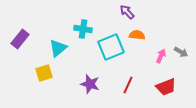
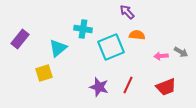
pink arrow: rotated 120 degrees counterclockwise
purple star: moved 9 px right, 3 px down
